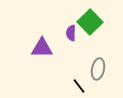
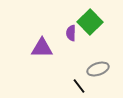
gray ellipse: rotated 60 degrees clockwise
